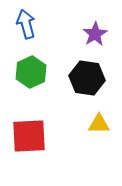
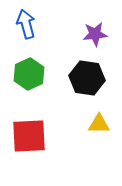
purple star: rotated 25 degrees clockwise
green hexagon: moved 2 px left, 2 px down
